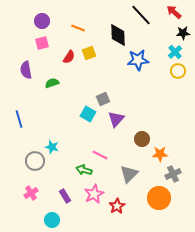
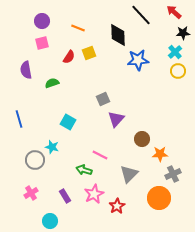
cyan square: moved 20 px left, 8 px down
gray circle: moved 1 px up
cyan circle: moved 2 px left, 1 px down
